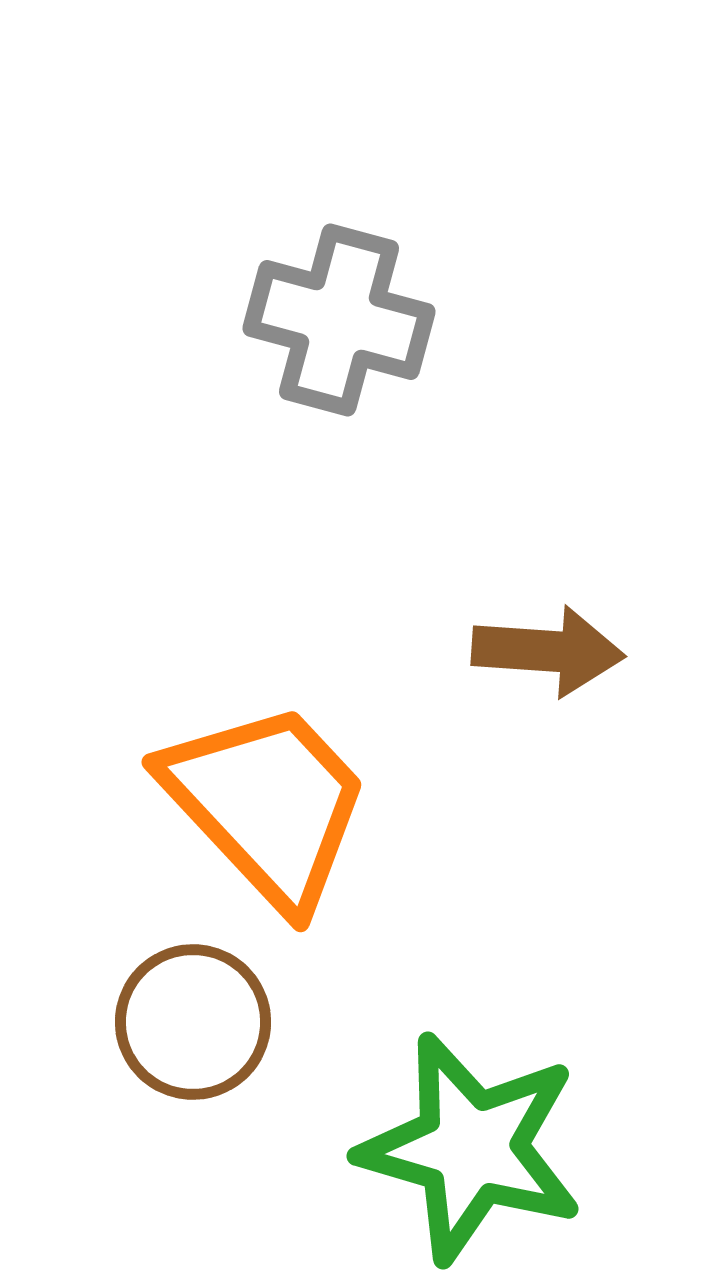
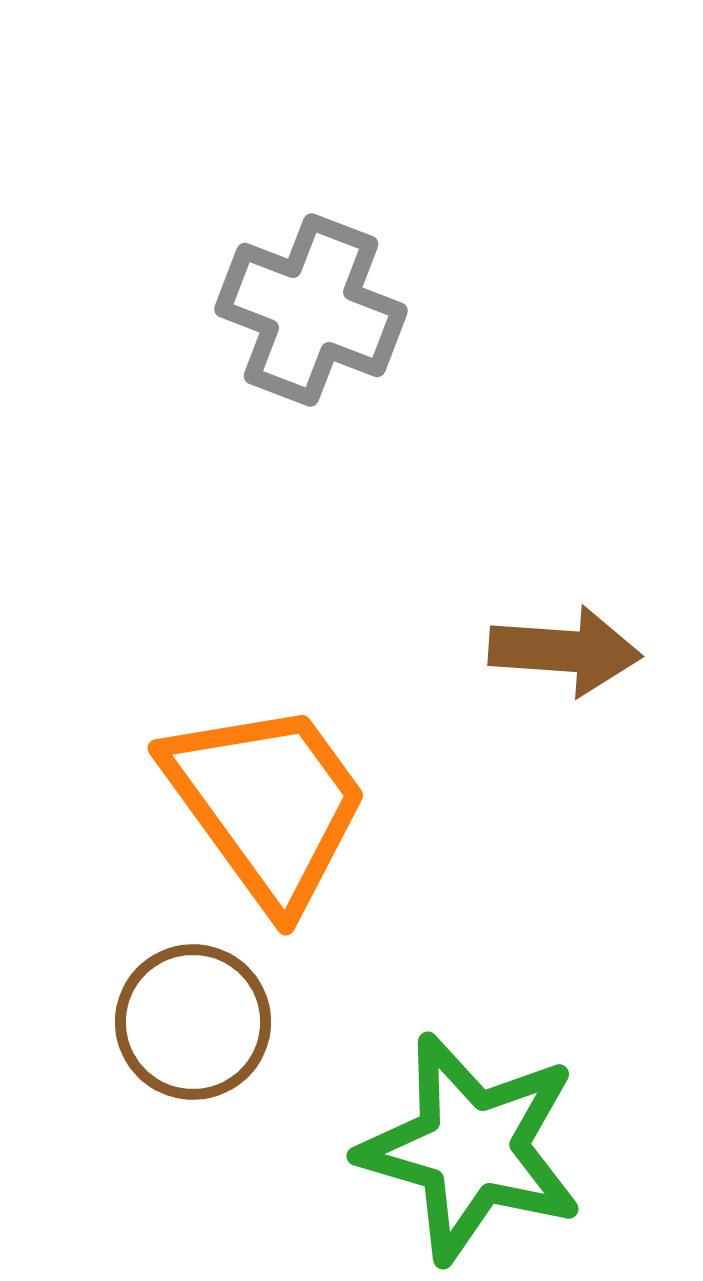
gray cross: moved 28 px left, 10 px up; rotated 6 degrees clockwise
brown arrow: moved 17 px right
orange trapezoid: rotated 7 degrees clockwise
